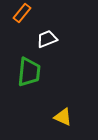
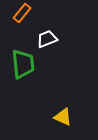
green trapezoid: moved 6 px left, 8 px up; rotated 12 degrees counterclockwise
